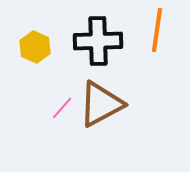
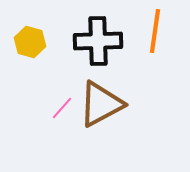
orange line: moved 2 px left, 1 px down
yellow hexagon: moved 5 px left, 5 px up; rotated 8 degrees counterclockwise
